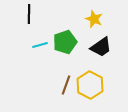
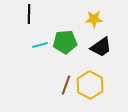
yellow star: rotated 24 degrees counterclockwise
green pentagon: rotated 15 degrees clockwise
